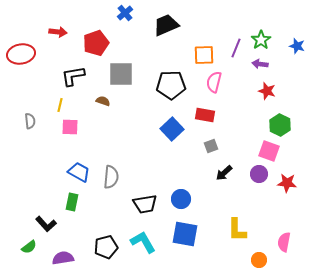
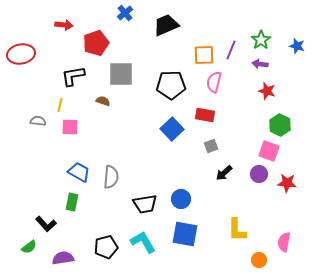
red arrow at (58, 32): moved 6 px right, 7 px up
purple line at (236, 48): moved 5 px left, 2 px down
gray semicircle at (30, 121): moved 8 px right; rotated 77 degrees counterclockwise
